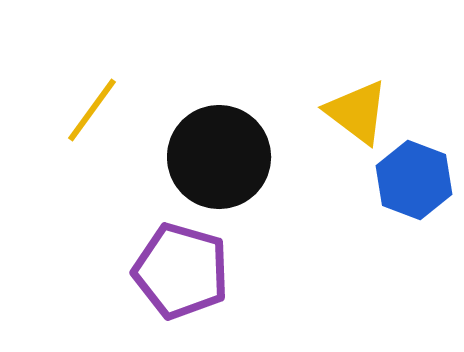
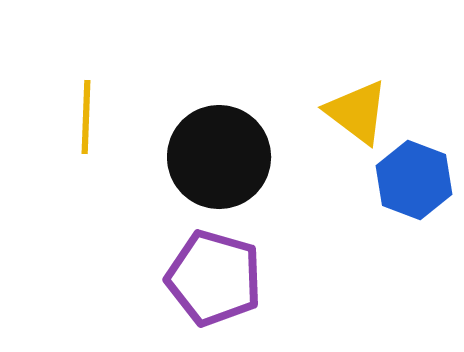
yellow line: moved 6 px left, 7 px down; rotated 34 degrees counterclockwise
purple pentagon: moved 33 px right, 7 px down
